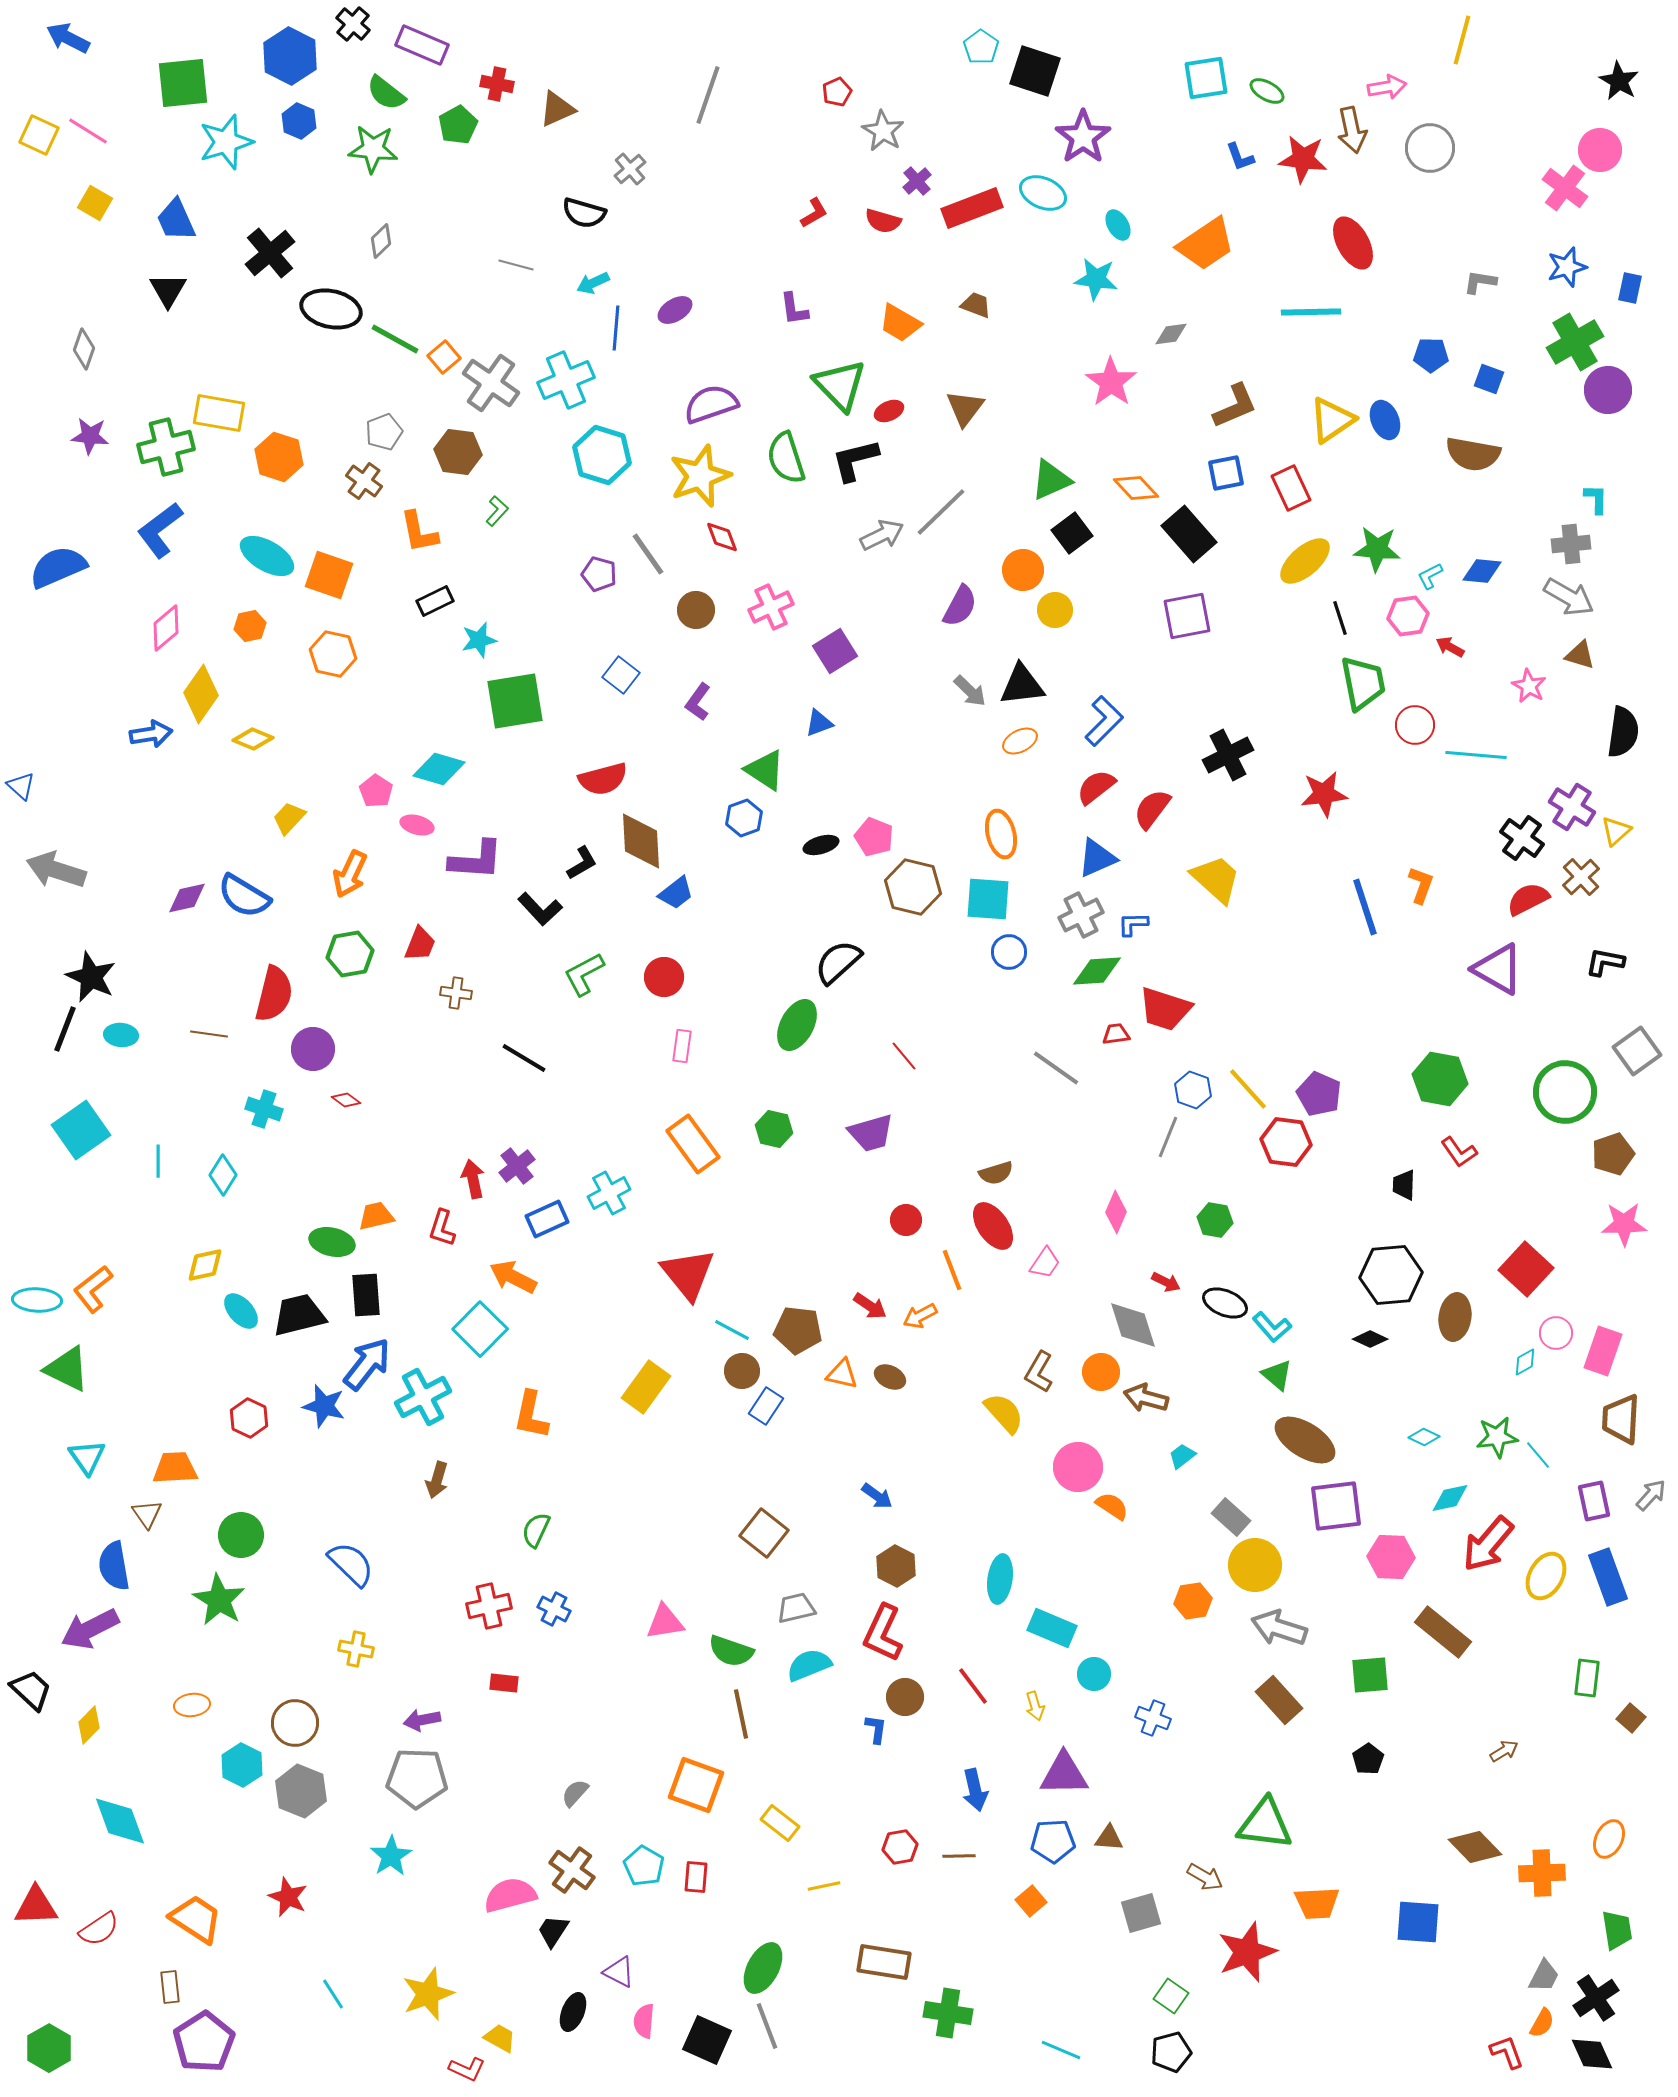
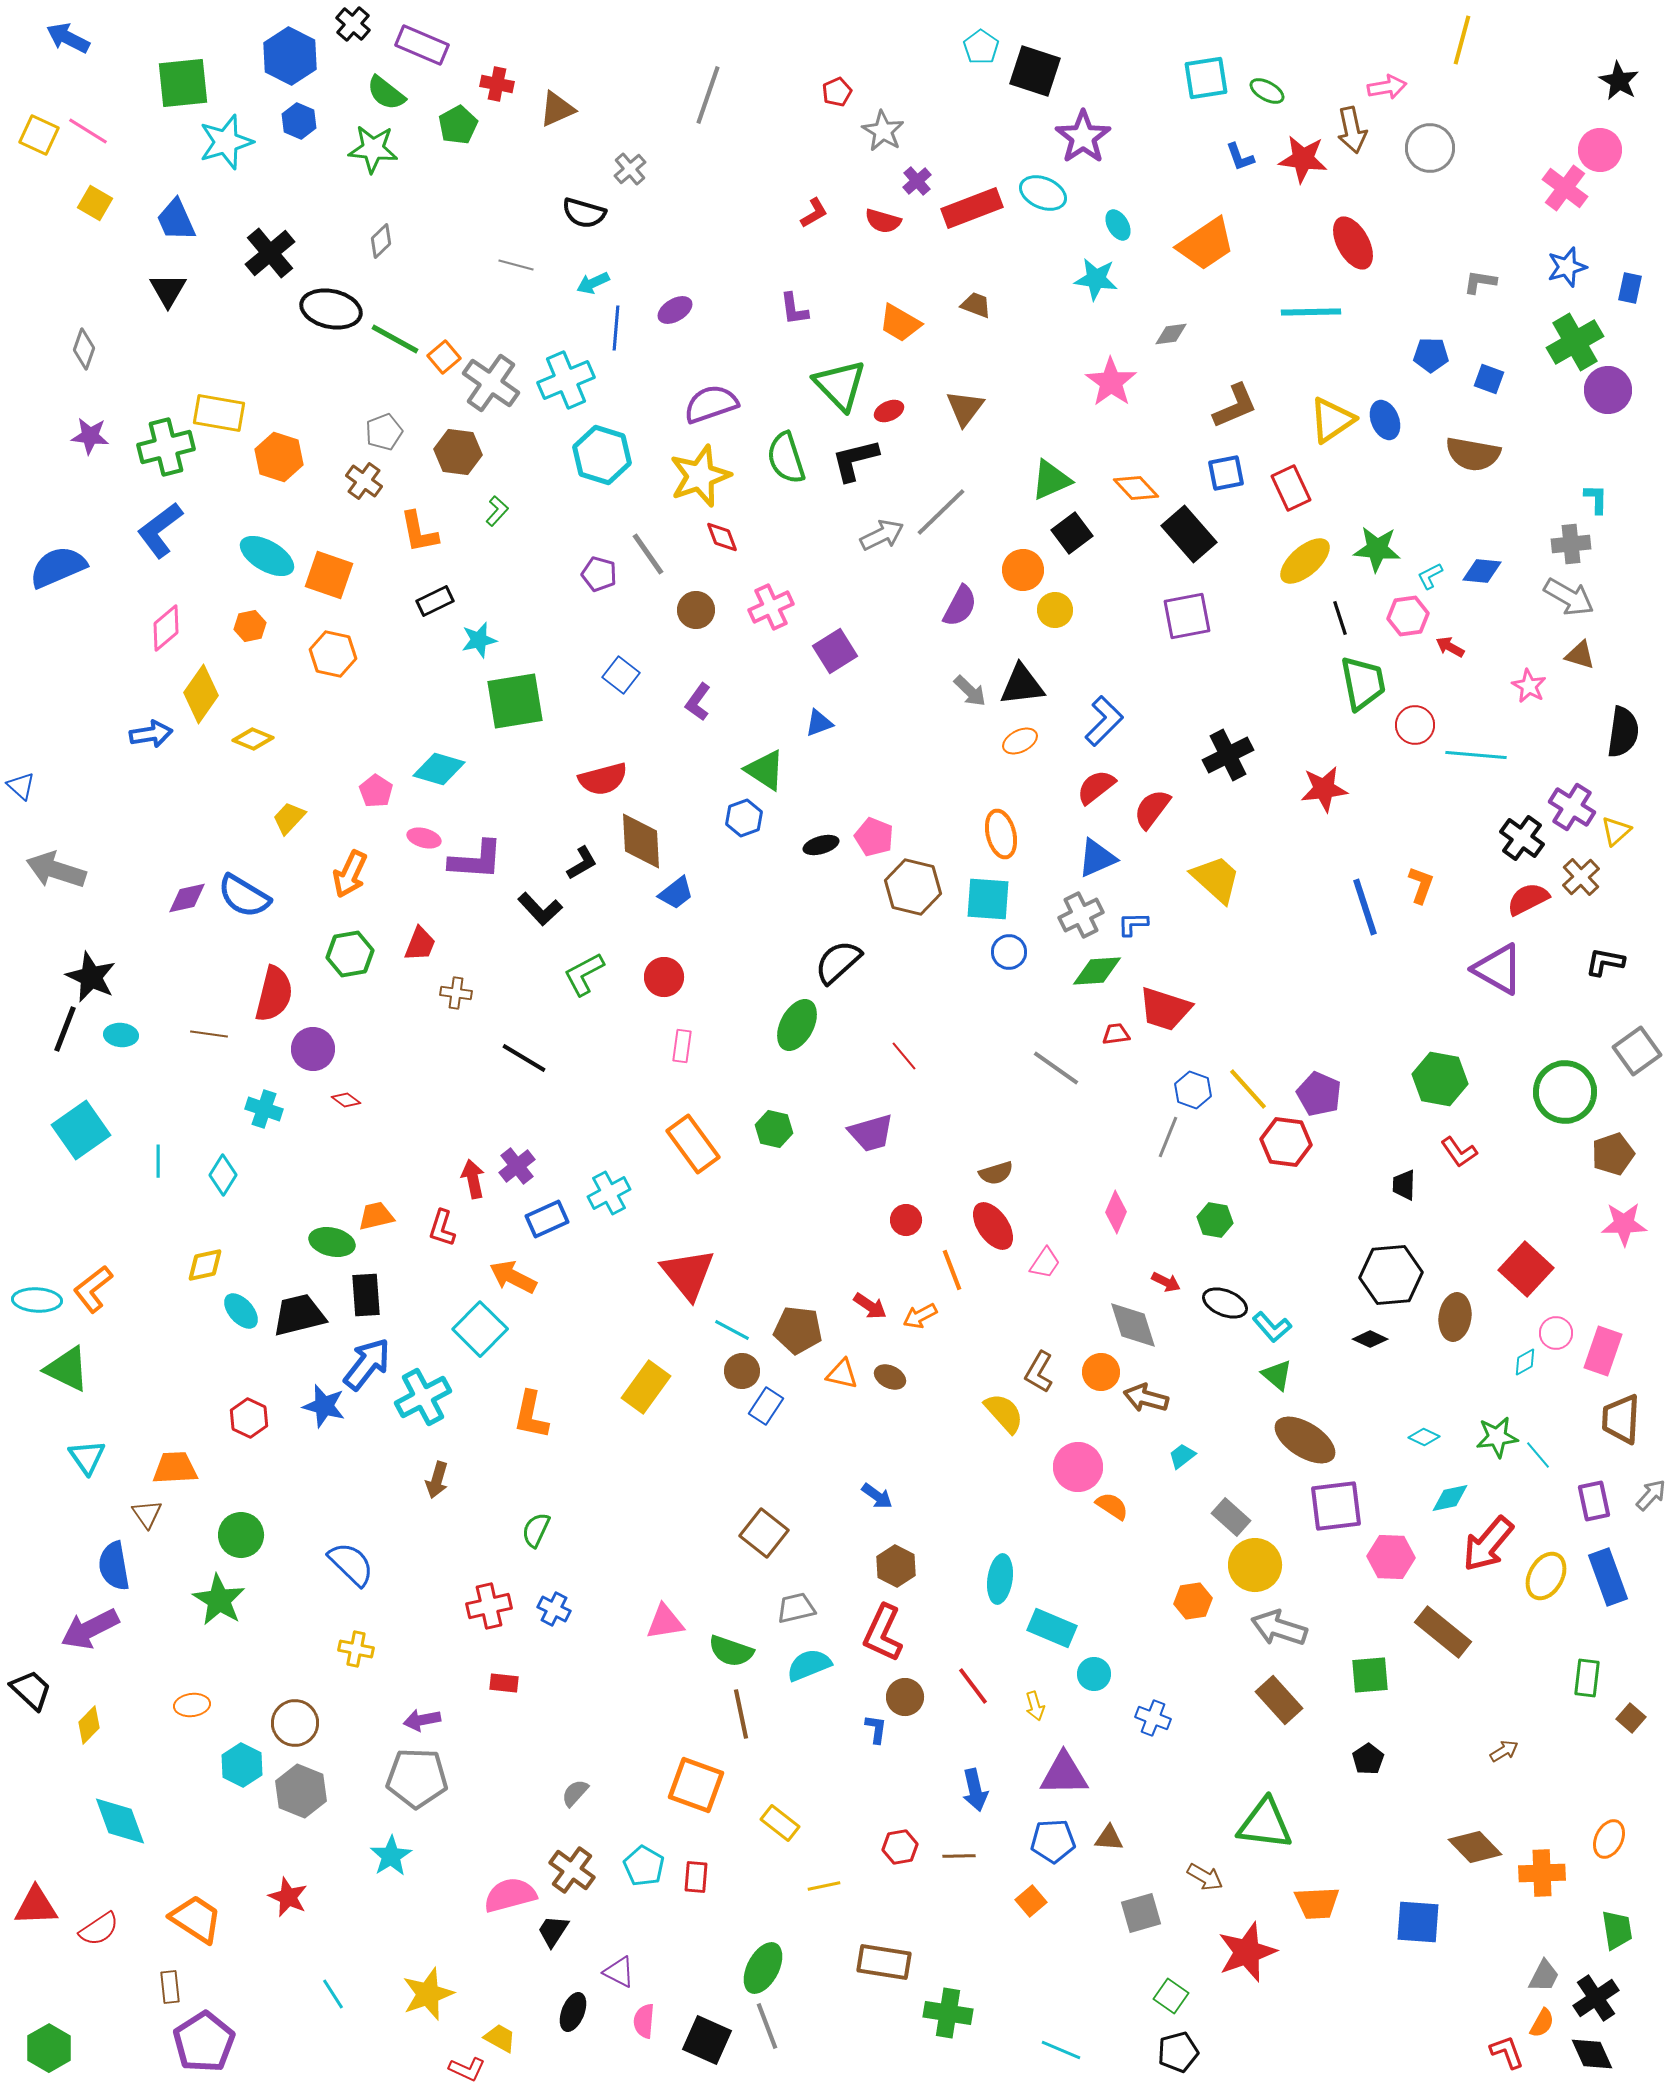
red star at (1324, 794): moved 5 px up
pink ellipse at (417, 825): moved 7 px right, 13 px down
black pentagon at (1171, 2052): moved 7 px right
